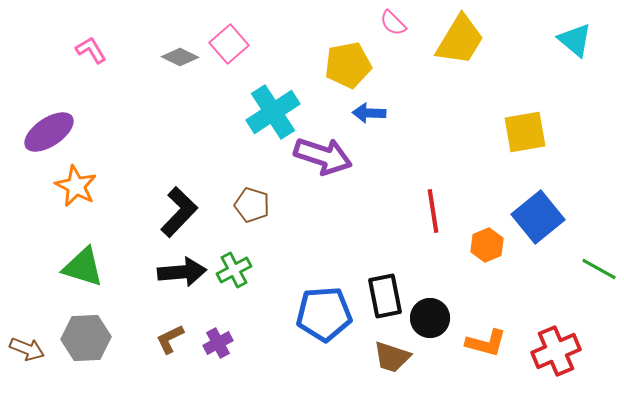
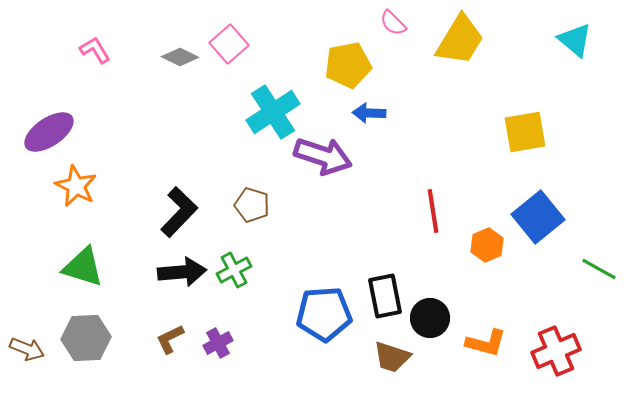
pink L-shape: moved 4 px right
